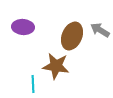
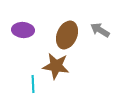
purple ellipse: moved 3 px down
brown ellipse: moved 5 px left, 1 px up
